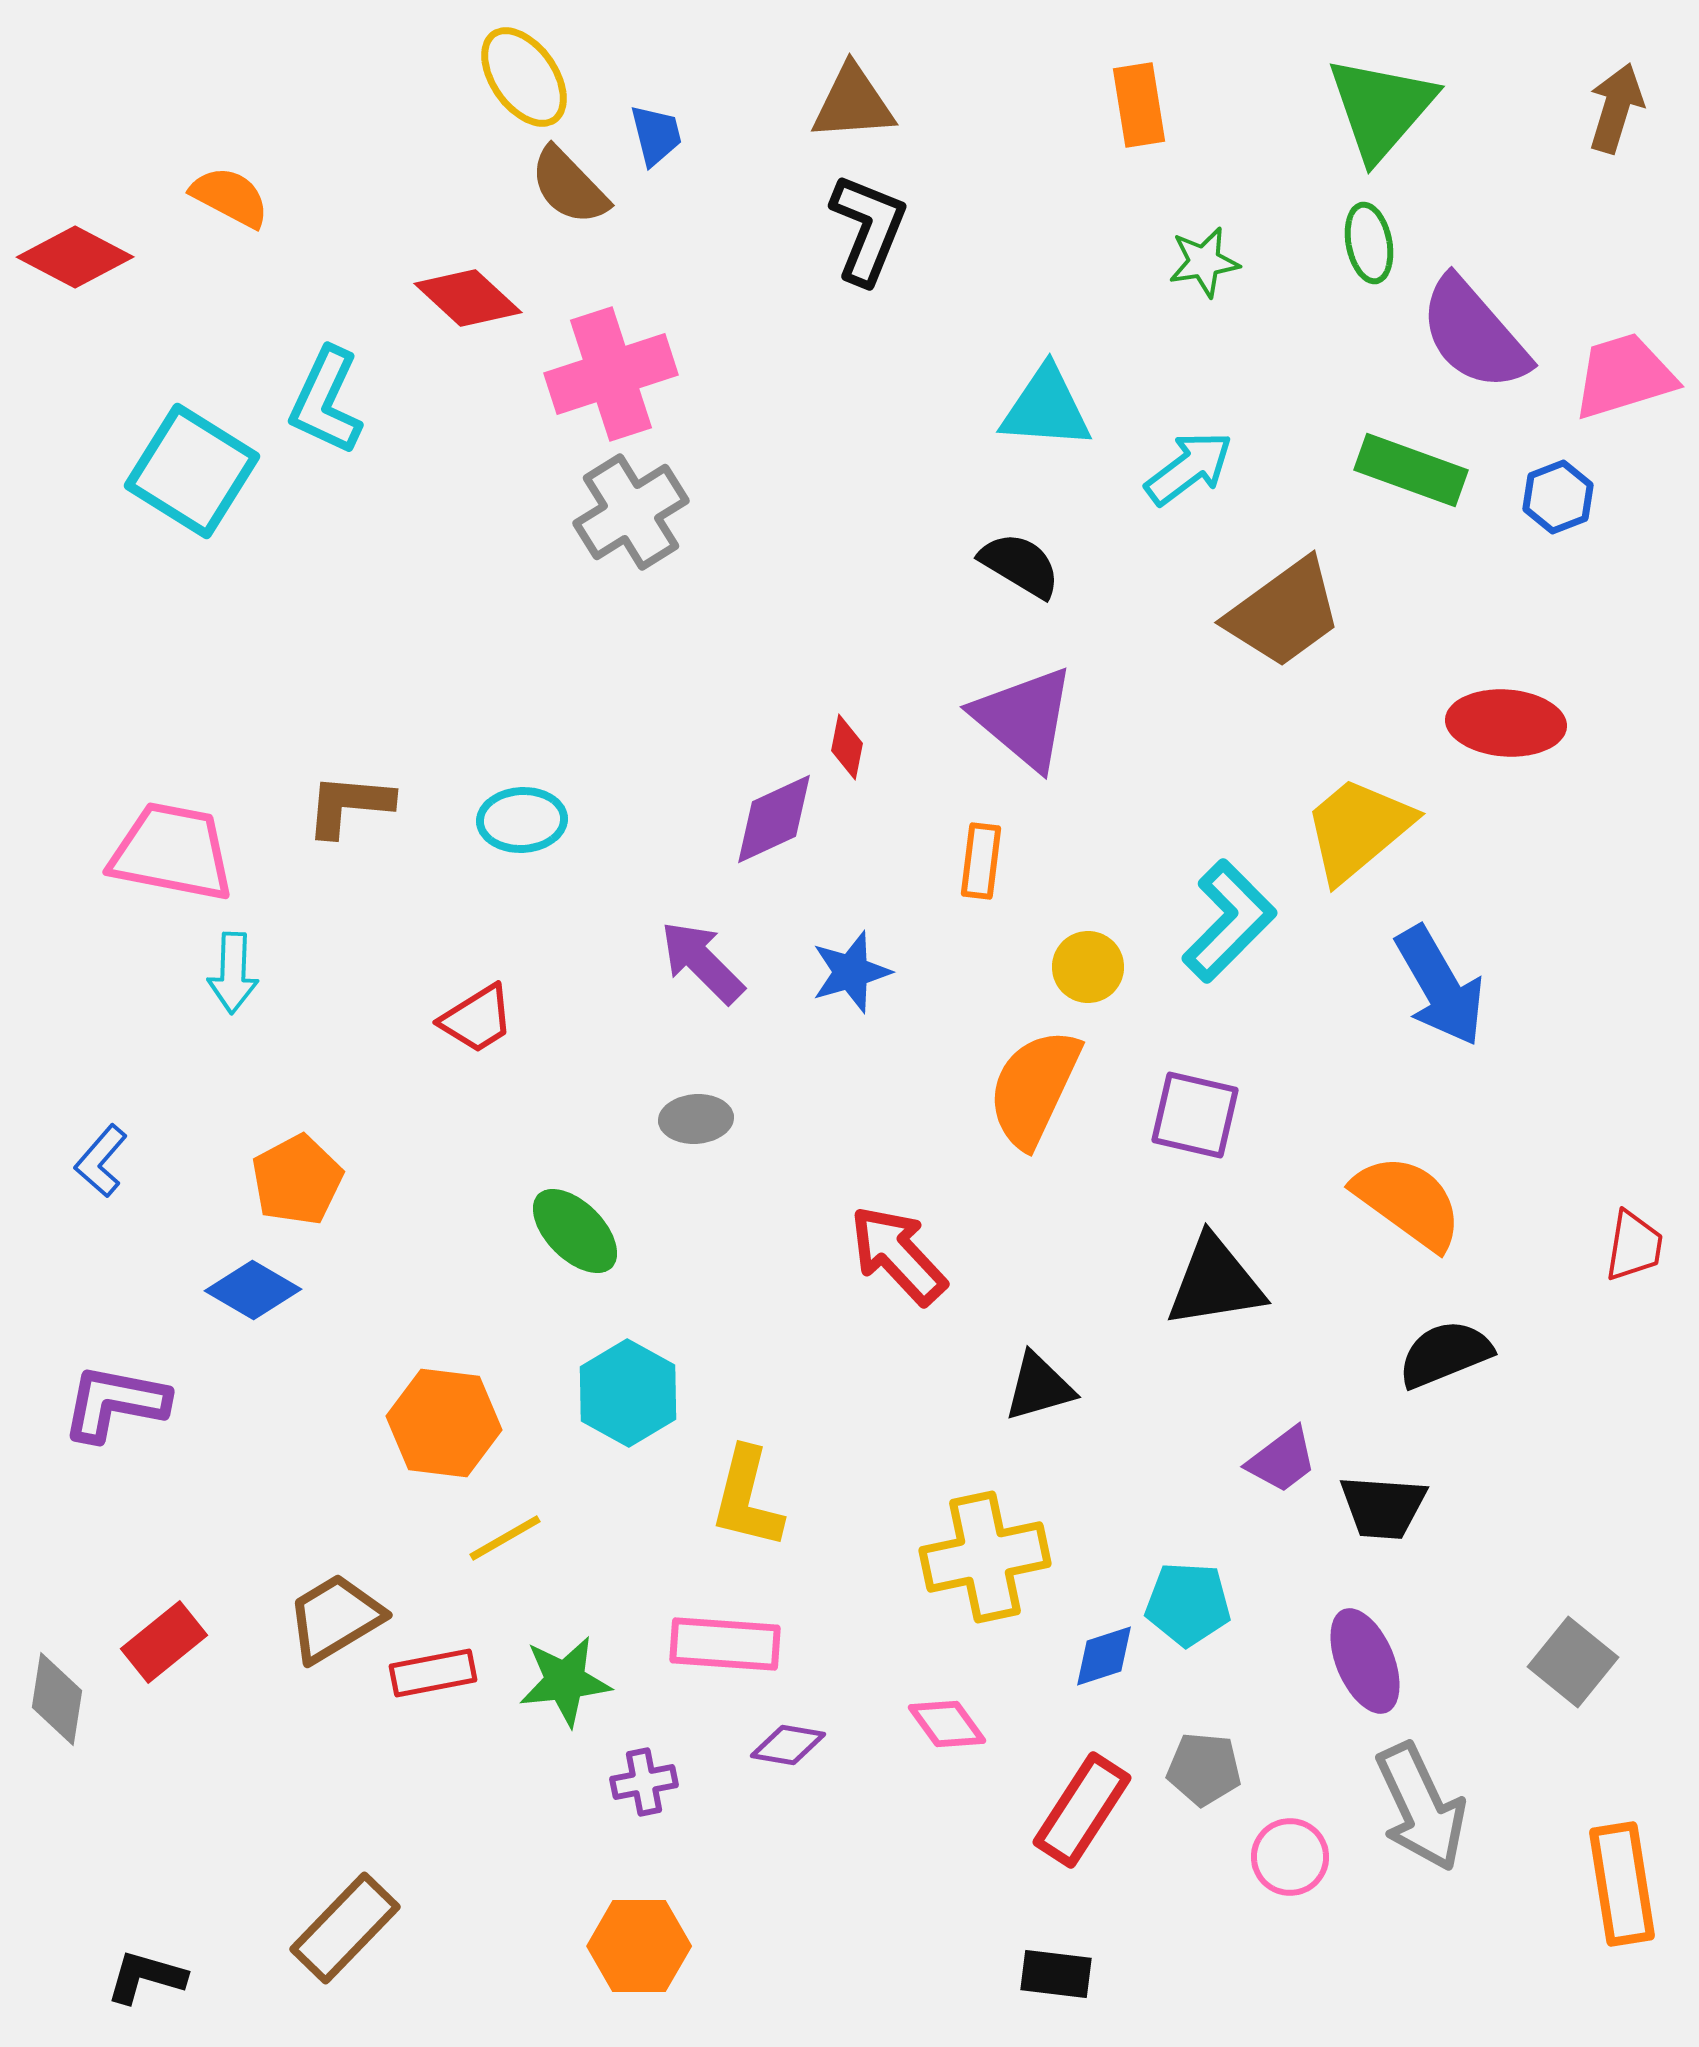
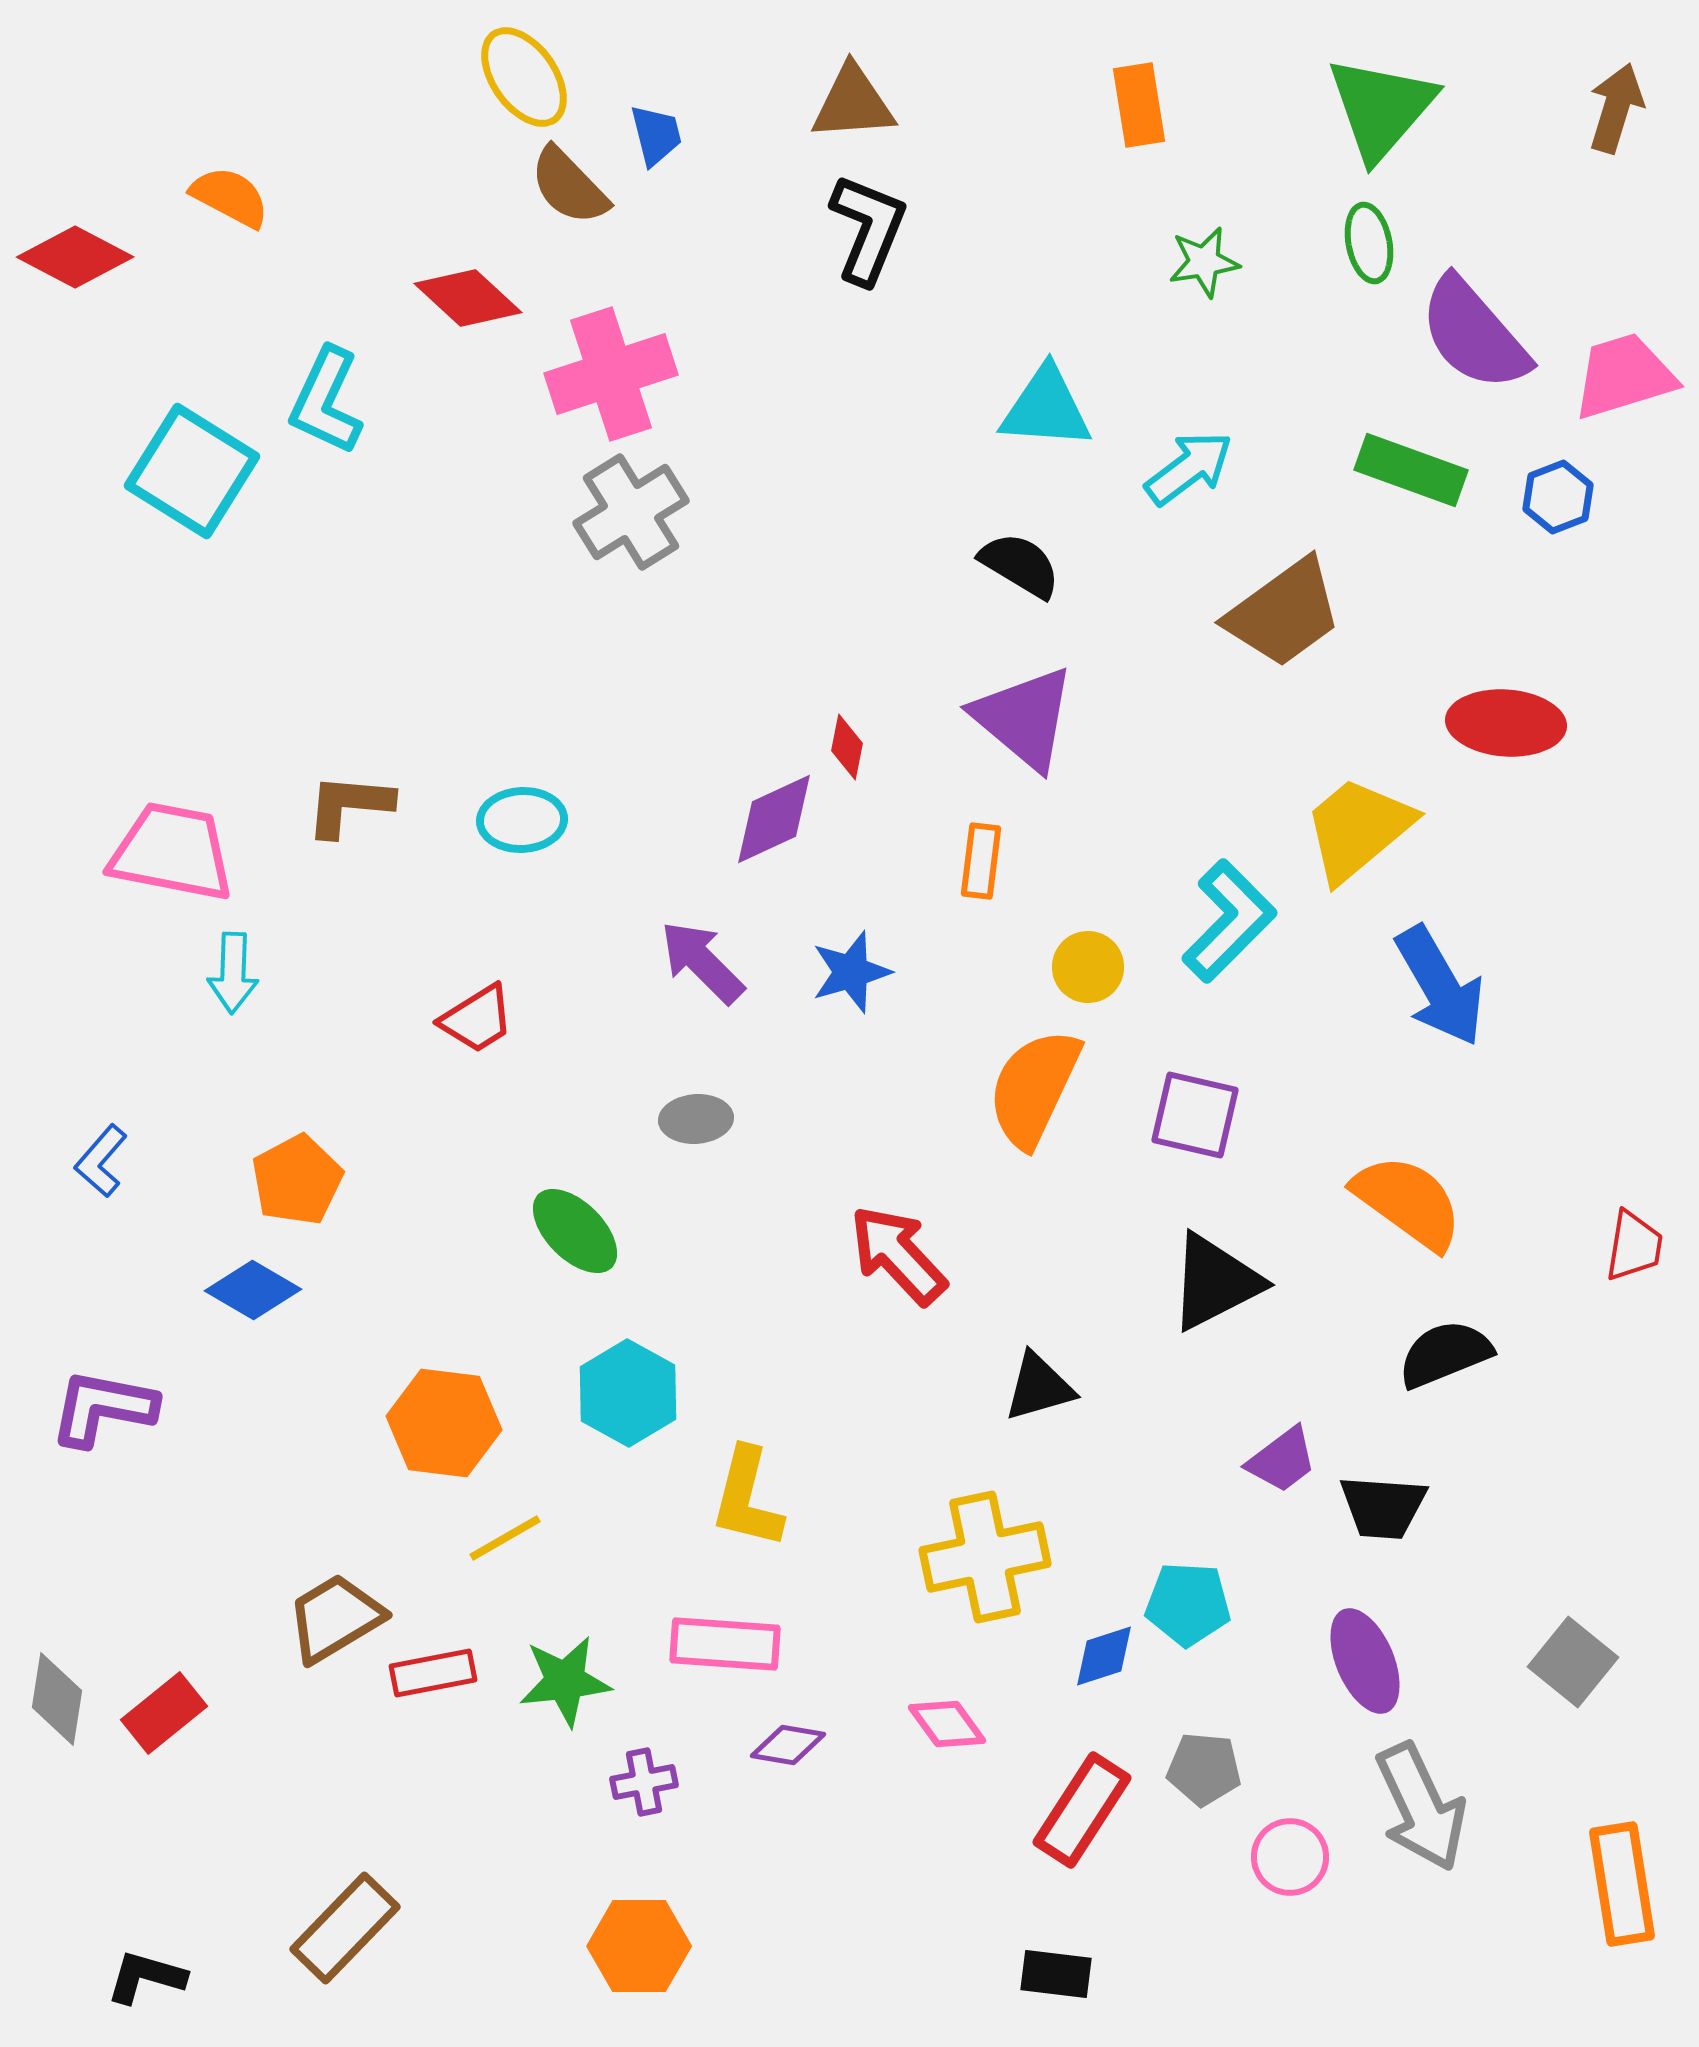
black triangle at (1215, 1282): rotated 18 degrees counterclockwise
purple L-shape at (115, 1403): moved 12 px left, 5 px down
red rectangle at (164, 1642): moved 71 px down
